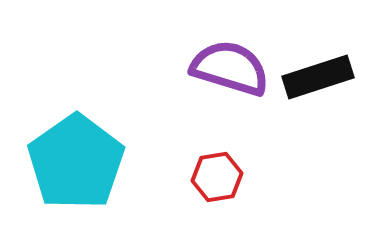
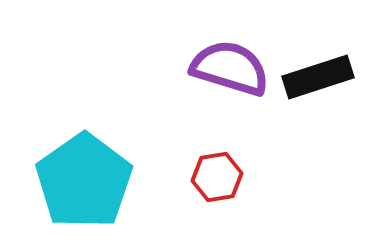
cyan pentagon: moved 8 px right, 19 px down
